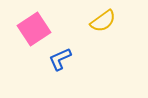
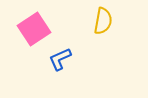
yellow semicircle: rotated 44 degrees counterclockwise
